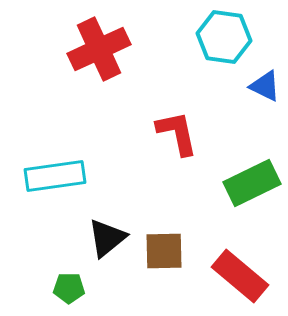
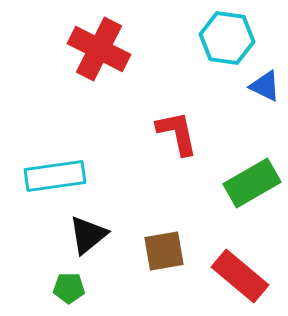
cyan hexagon: moved 3 px right, 1 px down
red cross: rotated 38 degrees counterclockwise
green rectangle: rotated 4 degrees counterclockwise
black triangle: moved 19 px left, 3 px up
brown square: rotated 9 degrees counterclockwise
